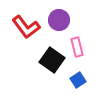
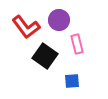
pink rectangle: moved 3 px up
black square: moved 7 px left, 4 px up
blue square: moved 6 px left, 1 px down; rotated 28 degrees clockwise
